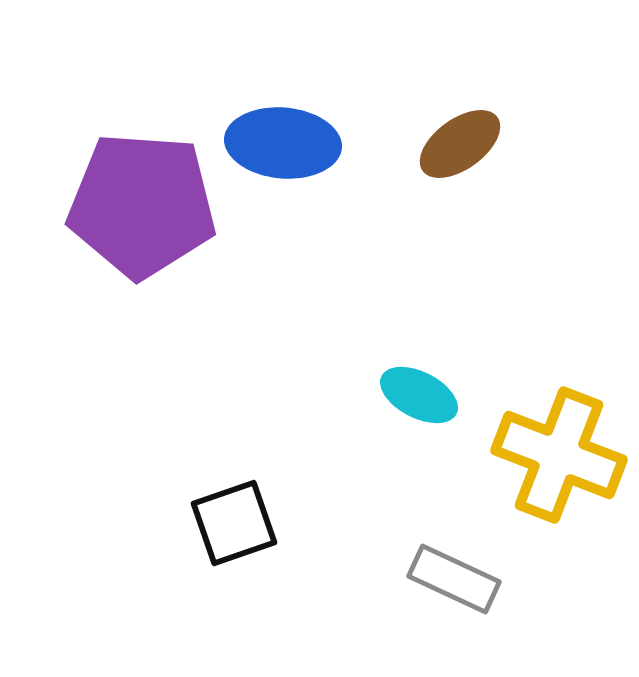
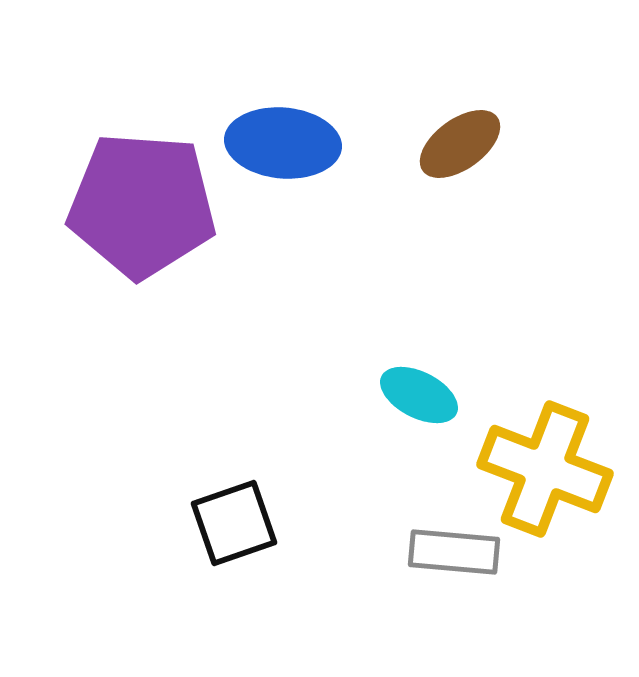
yellow cross: moved 14 px left, 14 px down
gray rectangle: moved 27 px up; rotated 20 degrees counterclockwise
